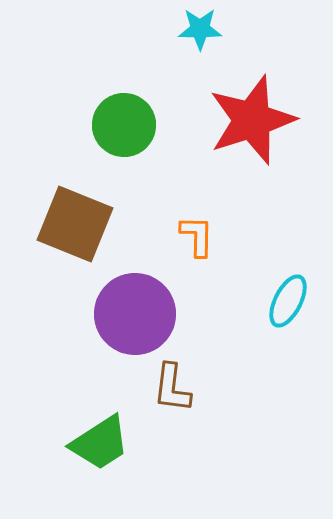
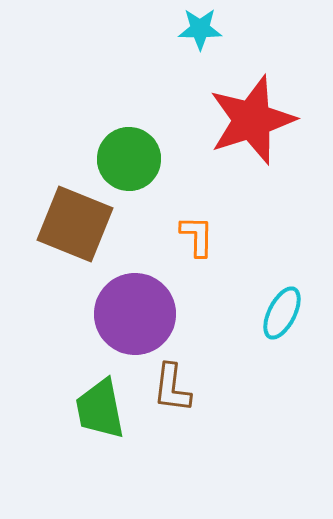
green circle: moved 5 px right, 34 px down
cyan ellipse: moved 6 px left, 12 px down
green trapezoid: moved 34 px up; rotated 112 degrees clockwise
